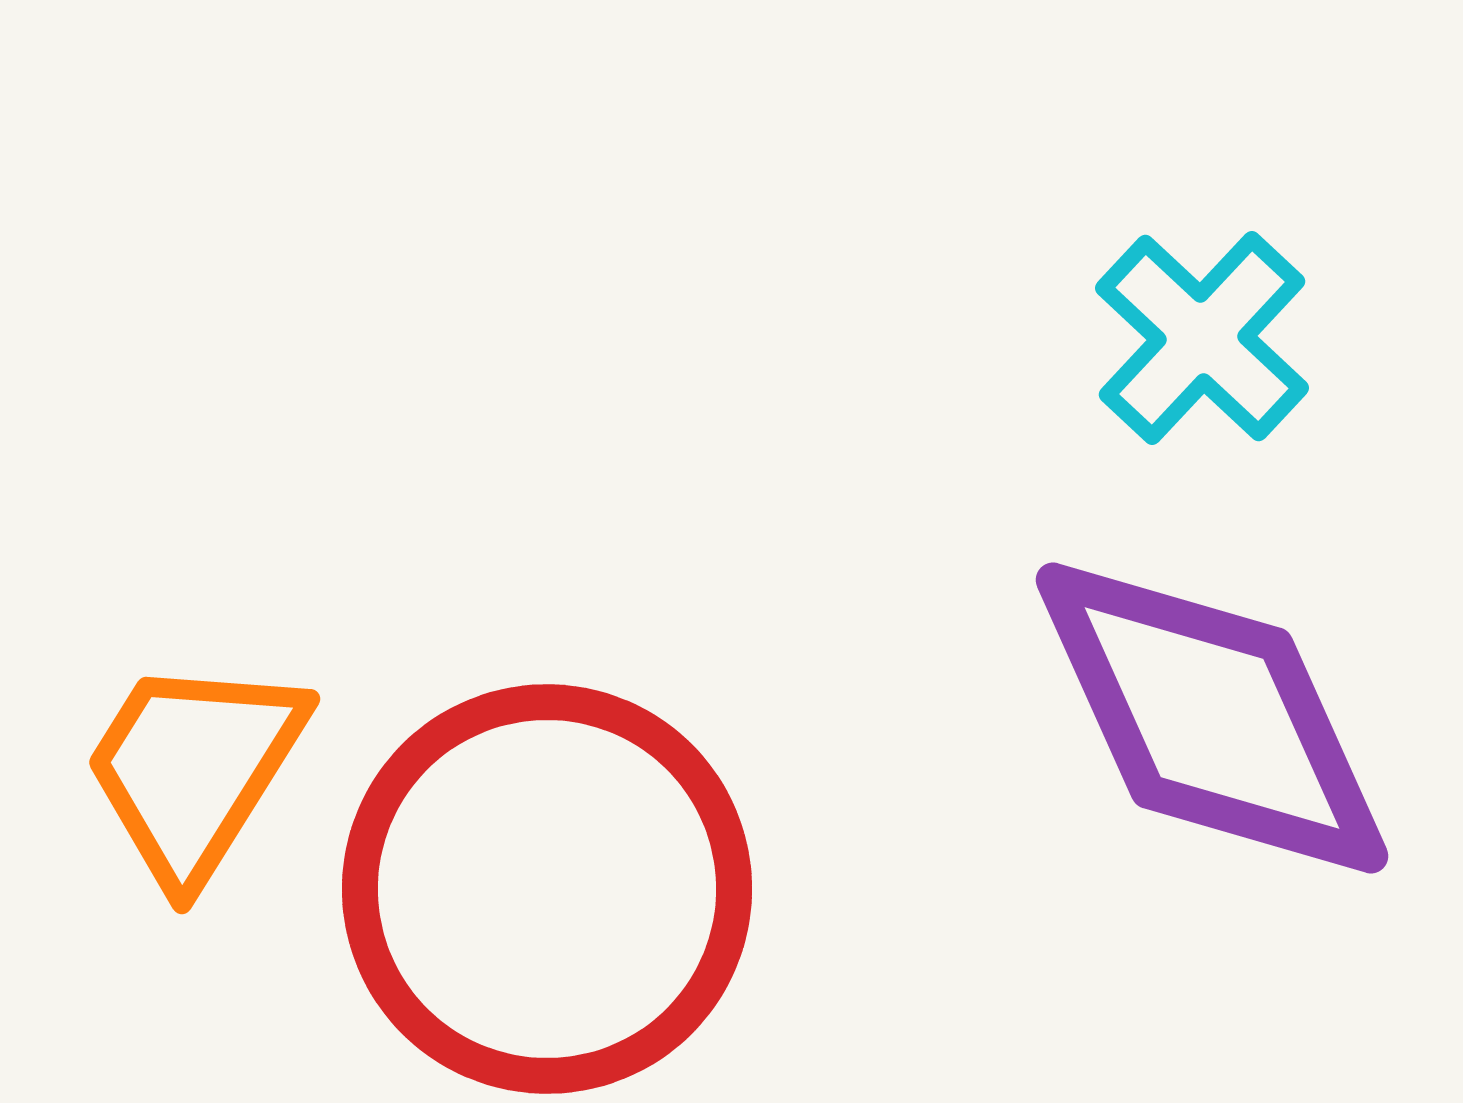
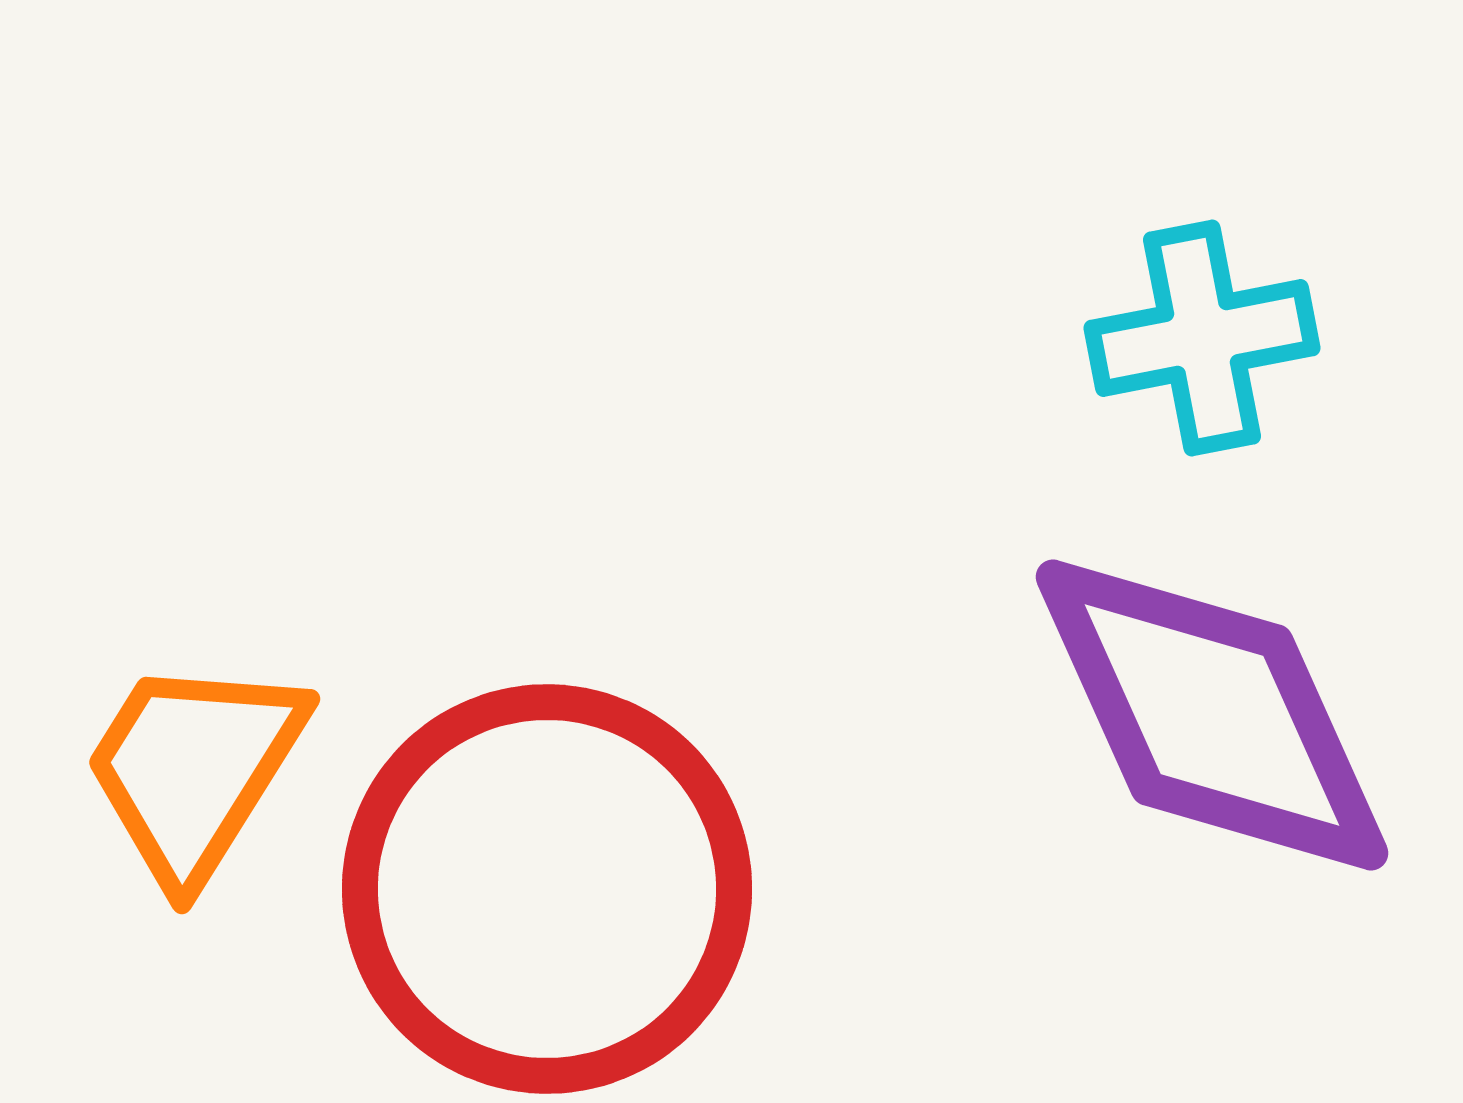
cyan cross: rotated 36 degrees clockwise
purple diamond: moved 3 px up
